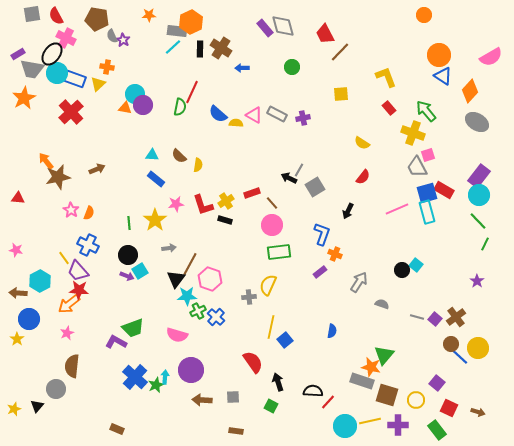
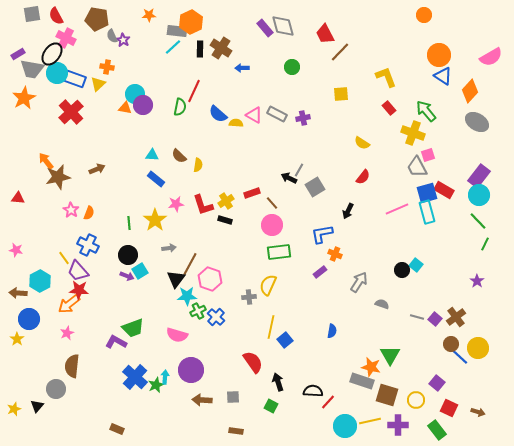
red line at (192, 92): moved 2 px right, 1 px up
blue L-shape at (322, 234): rotated 120 degrees counterclockwise
green triangle at (384, 355): moved 6 px right; rotated 10 degrees counterclockwise
